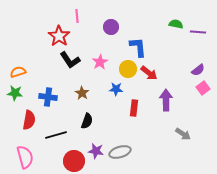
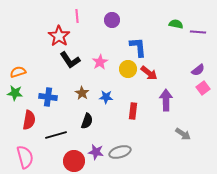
purple circle: moved 1 px right, 7 px up
blue star: moved 10 px left, 8 px down
red rectangle: moved 1 px left, 3 px down
purple star: moved 1 px down
